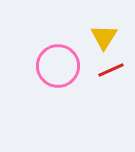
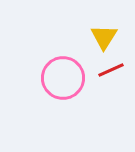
pink circle: moved 5 px right, 12 px down
